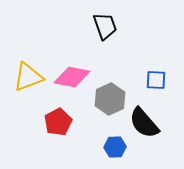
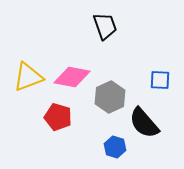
blue square: moved 4 px right
gray hexagon: moved 2 px up
red pentagon: moved 5 px up; rotated 28 degrees counterclockwise
blue hexagon: rotated 20 degrees clockwise
